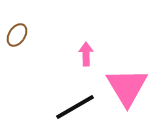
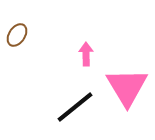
black line: rotated 9 degrees counterclockwise
